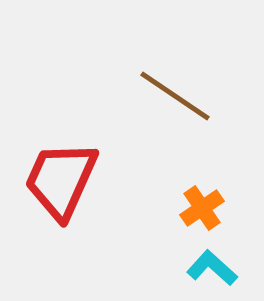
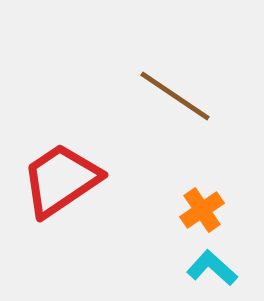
red trapezoid: rotated 32 degrees clockwise
orange cross: moved 2 px down
